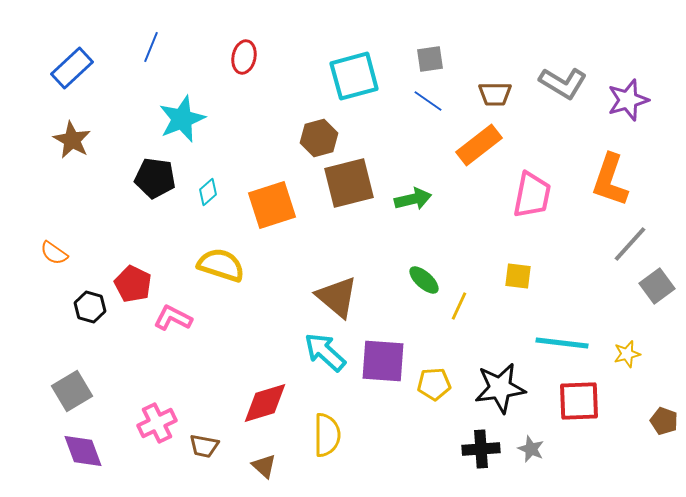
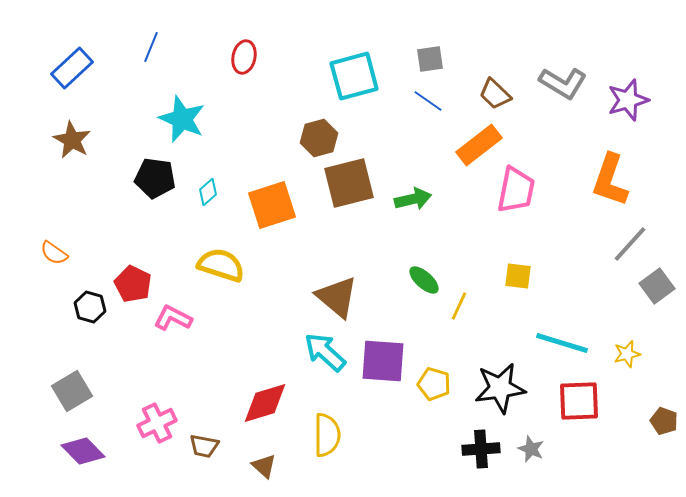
brown trapezoid at (495, 94): rotated 44 degrees clockwise
cyan star at (182, 119): rotated 27 degrees counterclockwise
pink trapezoid at (532, 195): moved 16 px left, 5 px up
cyan line at (562, 343): rotated 10 degrees clockwise
yellow pentagon at (434, 384): rotated 20 degrees clockwise
purple diamond at (83, 451): rotated 24 degrees counterclockwise
